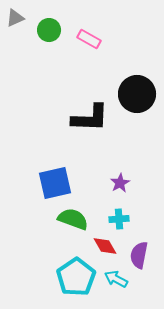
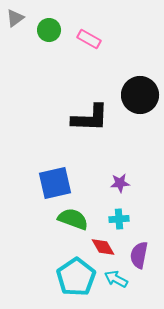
gray triangle: rotated 12 degrees counterclockwise
black circle: moved 3 px right, 1 px down
purple star: rotated 24 degrees clockwise
red diamond: moved 2 px left, 1 px down
